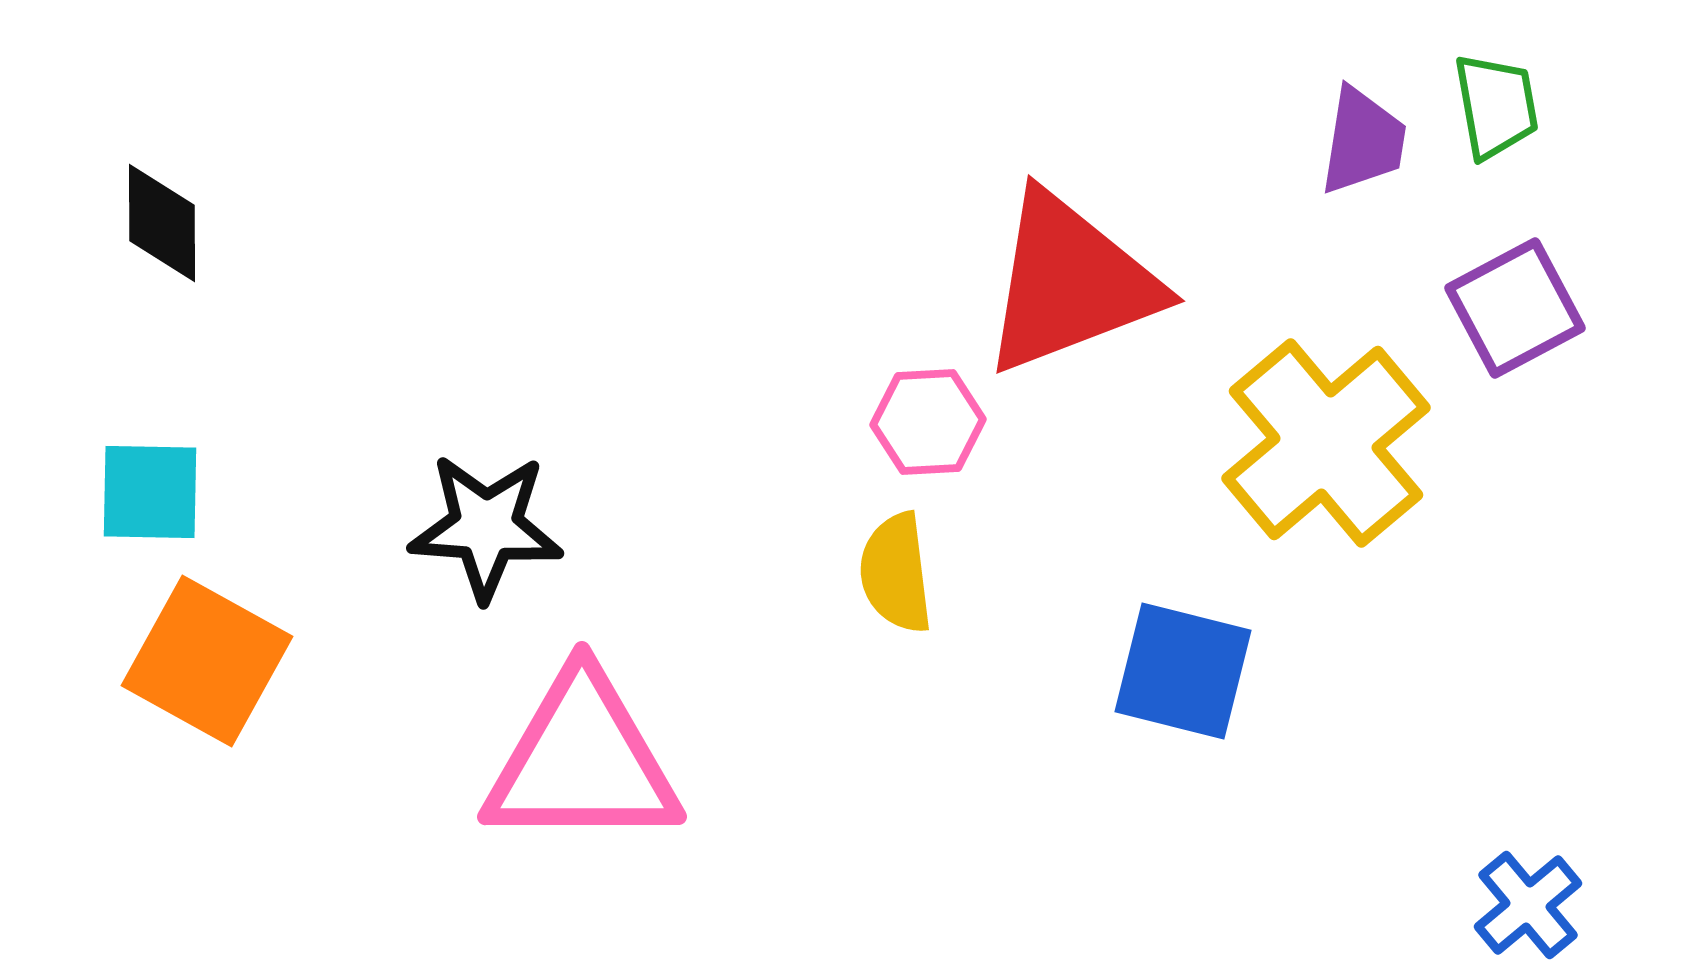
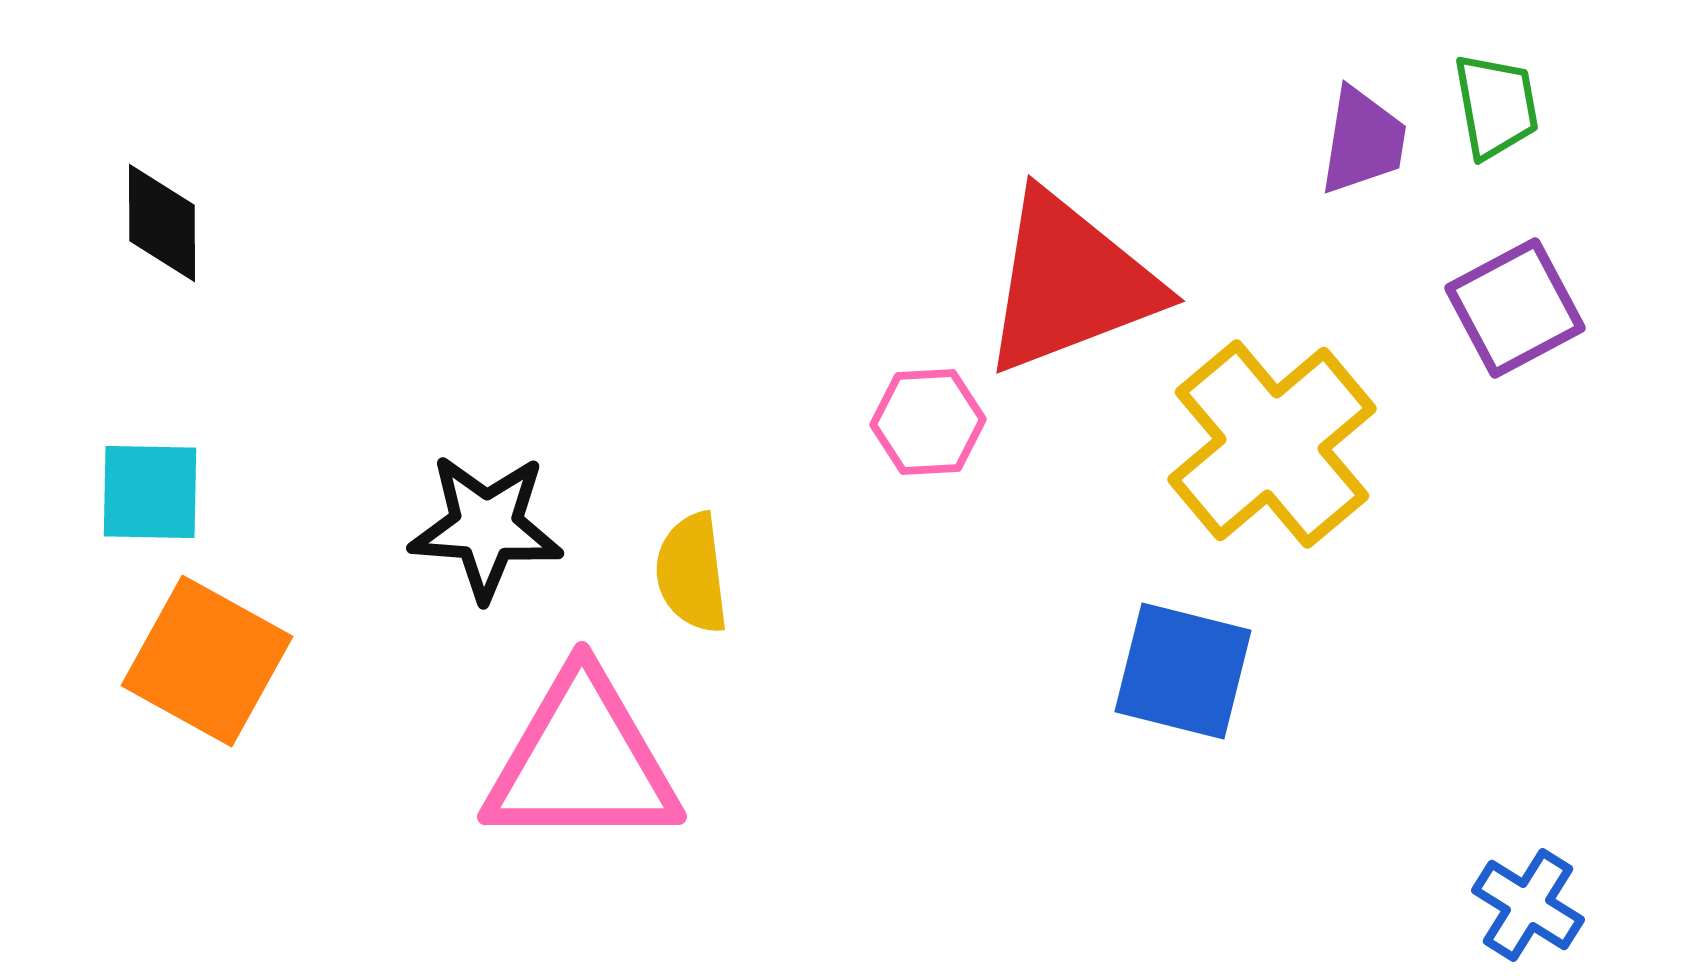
yellow cross: moved 54 px left, 1 px down
yellow semicircle: moved 204 px left
blue cross: rotated 18 degrees counterclockwise
